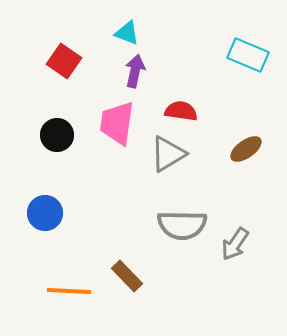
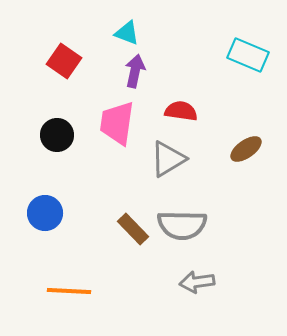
gray triangle: moved 5 px down
gray arrow: moved 38 px left, 38 px down; rotated 48 degrees clockwise
brown rectangle: moved 6 px right, 47 px up
